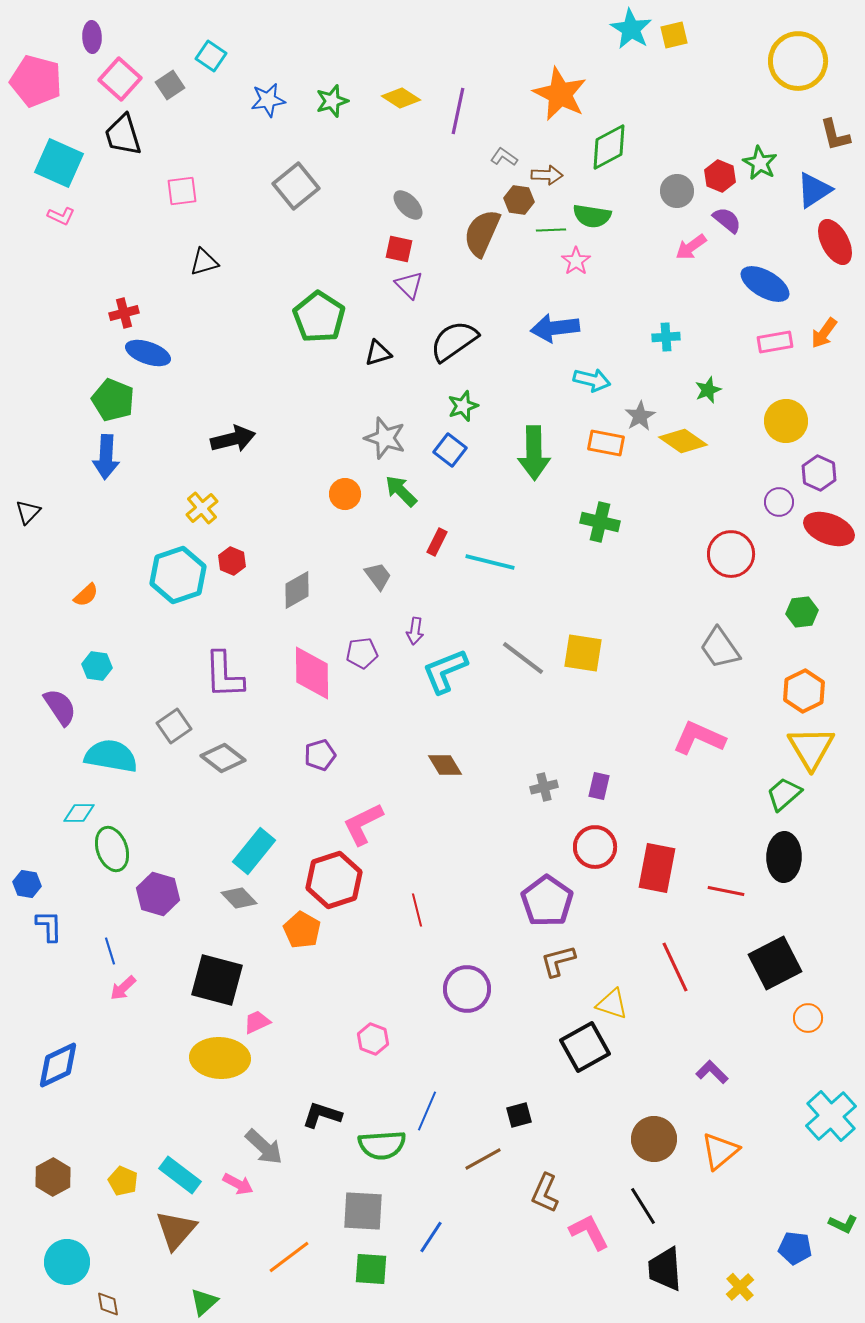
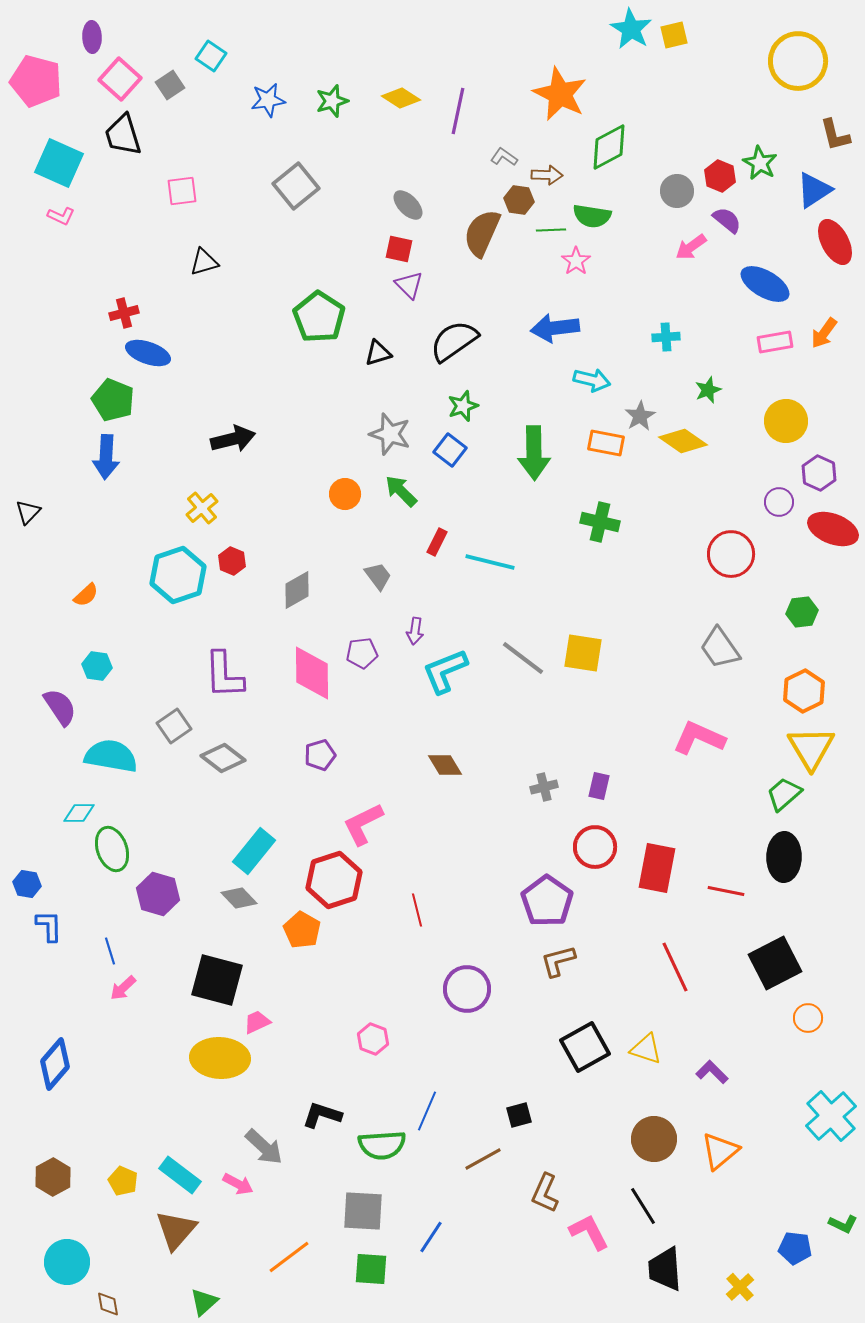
gray star at (385, 438): moved 5 px right, 4 px up
red ellipse at (829, 529): moved 4 px right
yellow triangle at (612, 1004): moved 34 px right, 45 px down
blue diamond at (58, 1065): moved 3 px left, 1 px up; rotated 24 degrees counterclockwise
